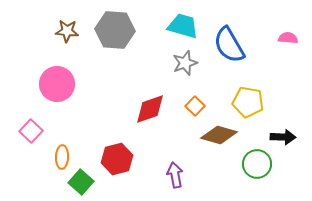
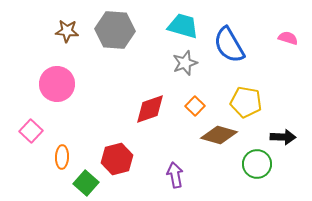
pink semicircle: rotated 12 degrees clockwise
yellow pentagon: moved 2 px left
green square: moved 5 px right, 1 px down
